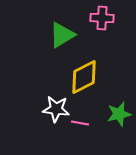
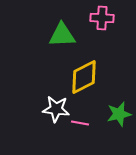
green triangle: rotated 28 degrees clockwise
